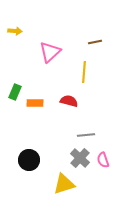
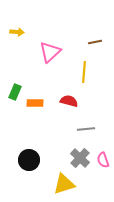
yellow arrow: moved 2 px right, 1 px down
gray line: moved 6 px up
